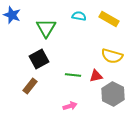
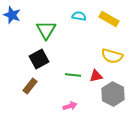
green triangle: moved 2 px down
